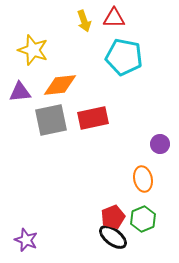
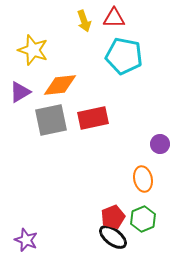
cyan pentagon: moved 1 px up
purple triangle: rotated 25 degrees counterclockwise
